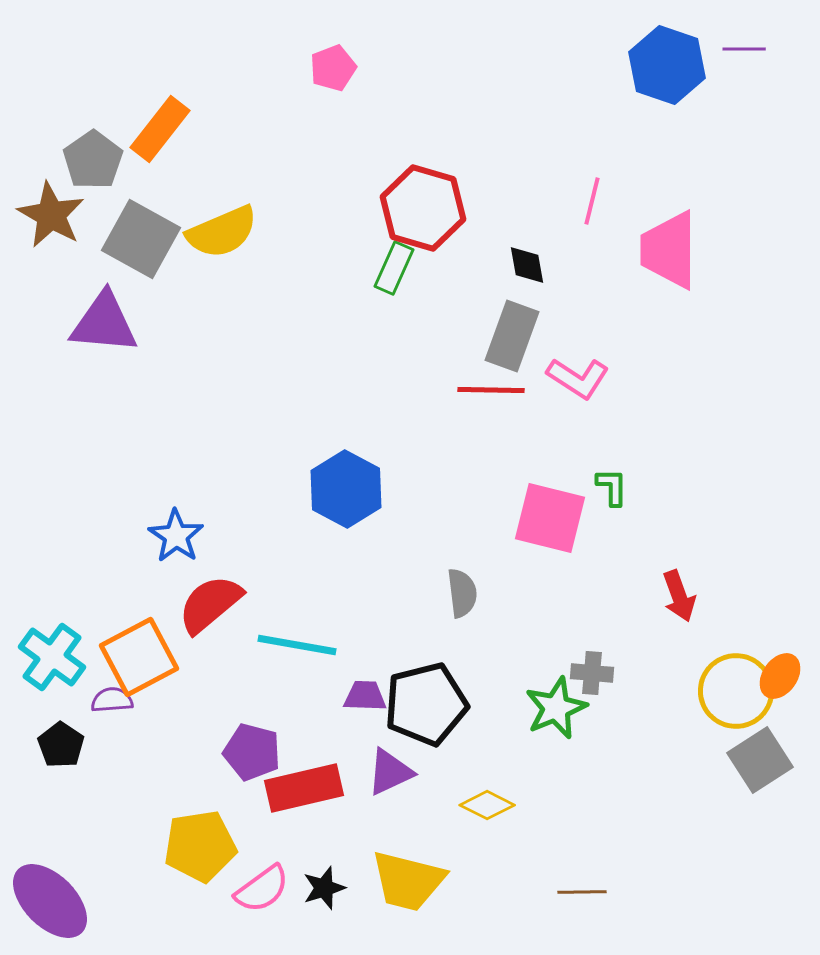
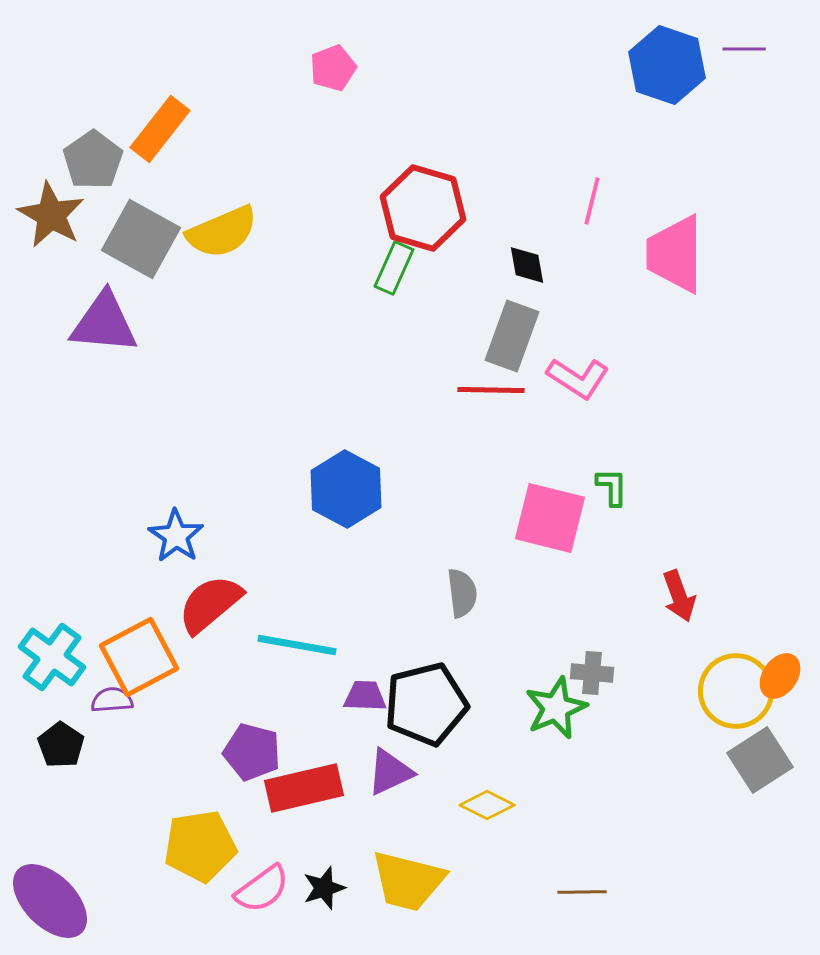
pink trapezoid at (669, 250): moved 6 px right, 4 px down
